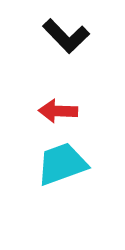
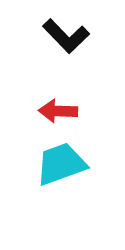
cyan trapezoid: moved 1 px left
